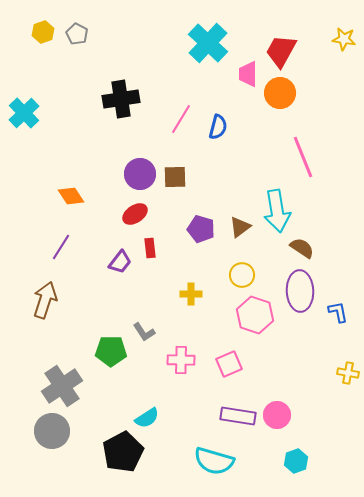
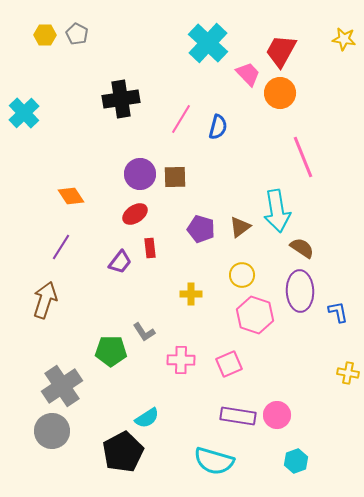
yellow hexagon at (43, 32): moved 2 px right, 3 px down; rotated 20 degrees clockwise
pink trapezoid at (248, 74): rotated 136 degrees clockwise
